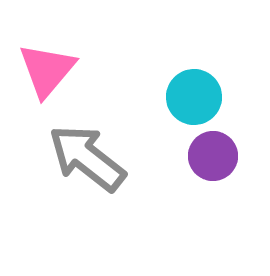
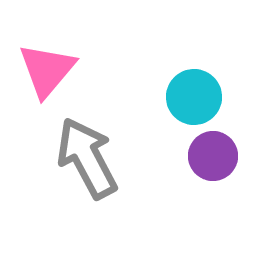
gray arrow: rotated 24 degrees clockwise
